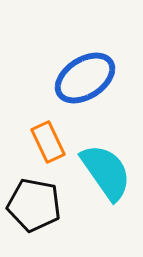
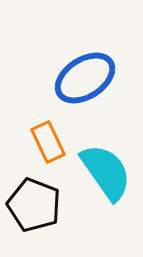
black pentagon: rotated 10 degrees clockwise
